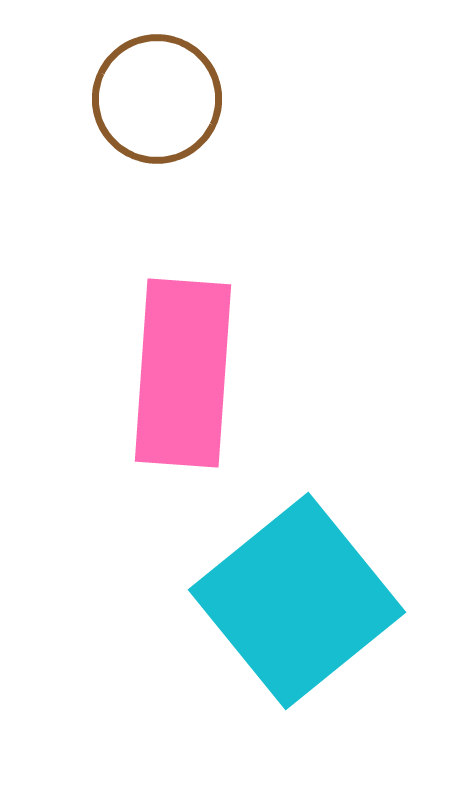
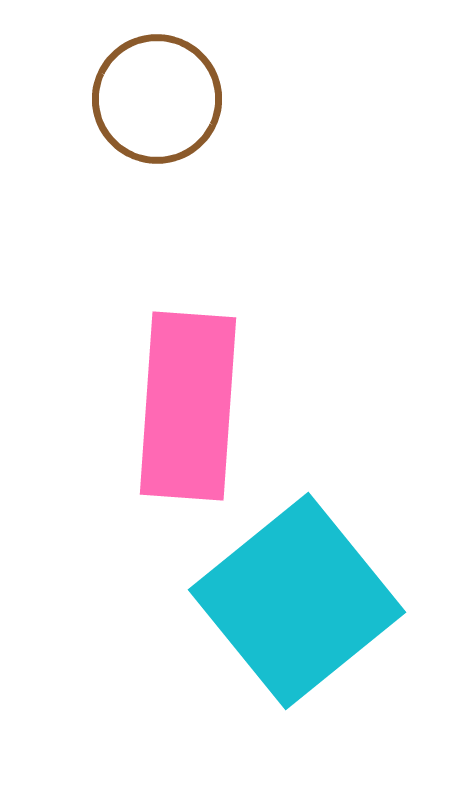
pink rectangle: moved 5 px right, 33 px down
